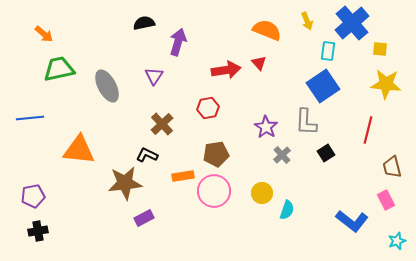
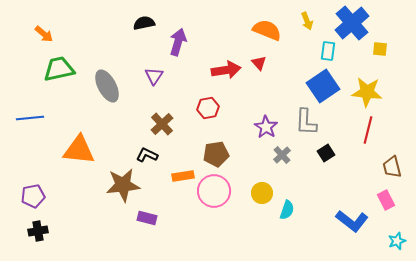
yellow star: moved 19 px left, 8 px down
brown star: moved 2 px left, 2 px down
purple rectangle: moved 3 px right; rotated 42 degrees clockwise
